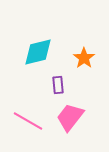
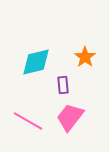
cyan diamond: moved 2 px left, 10 px down
orange star: moved 1 px right, 1 px up
purple rectangle: moved 5 px right
